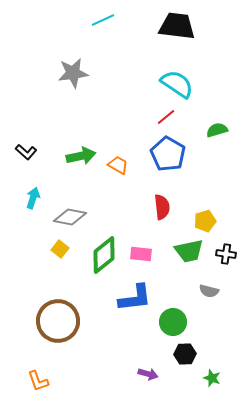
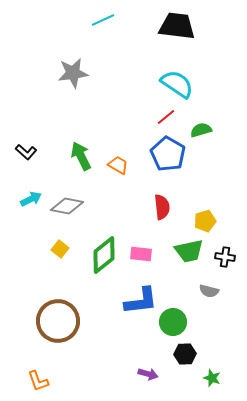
green semicircle: moved 16 px left
green arrow: rotated 104 degrees counterclockwise
cyan arrow: moved 2 px left, 1 px down; rotated 45 degrees clockwise
gray diamond: moved 3 px left, 11 px up
black cross: moved 1 px left, 3 px down
blue L-shape: moved 6 px right, 3 px down
